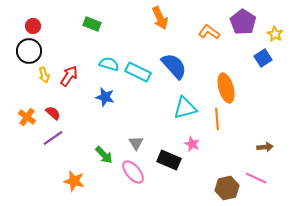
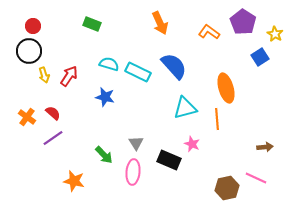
orange arrow: moved 5 px down
blue square: moved 3 px left, 1 px up
pink ellipse: rotated 45 degrees clockwise
